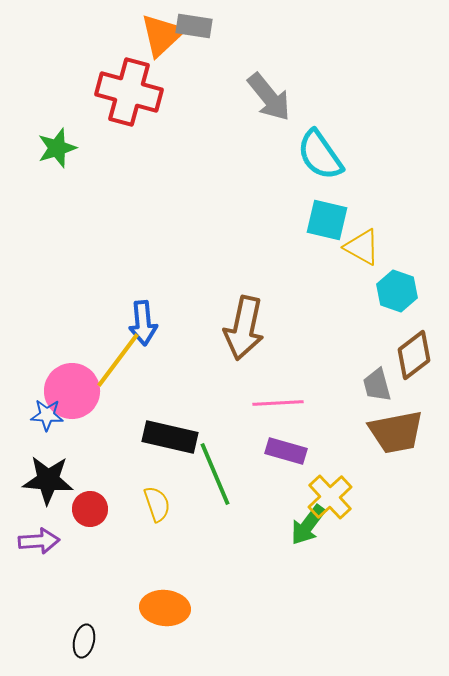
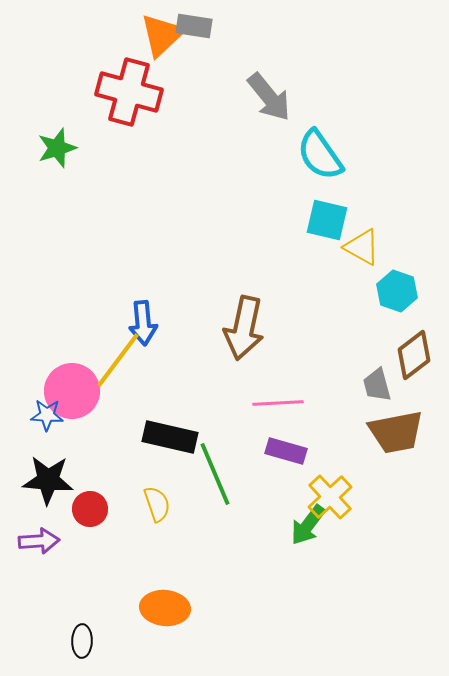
black ellipse: moved 2 px left; rotated 12 degrees counterclockwise
